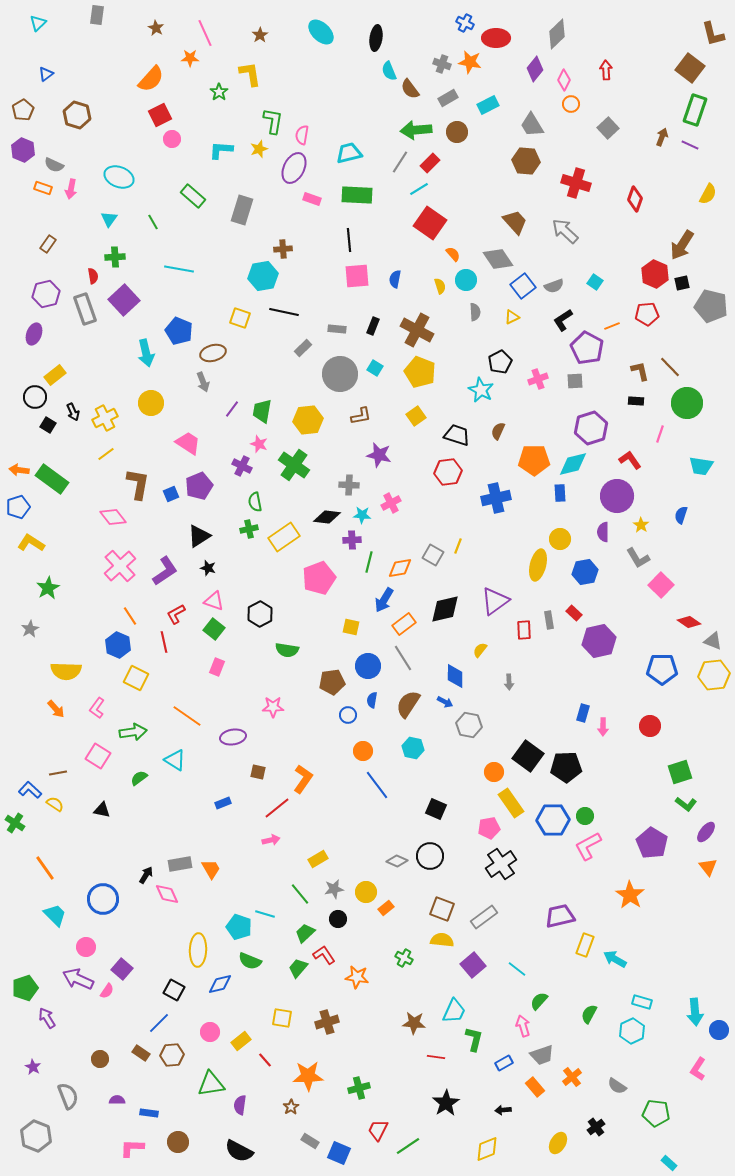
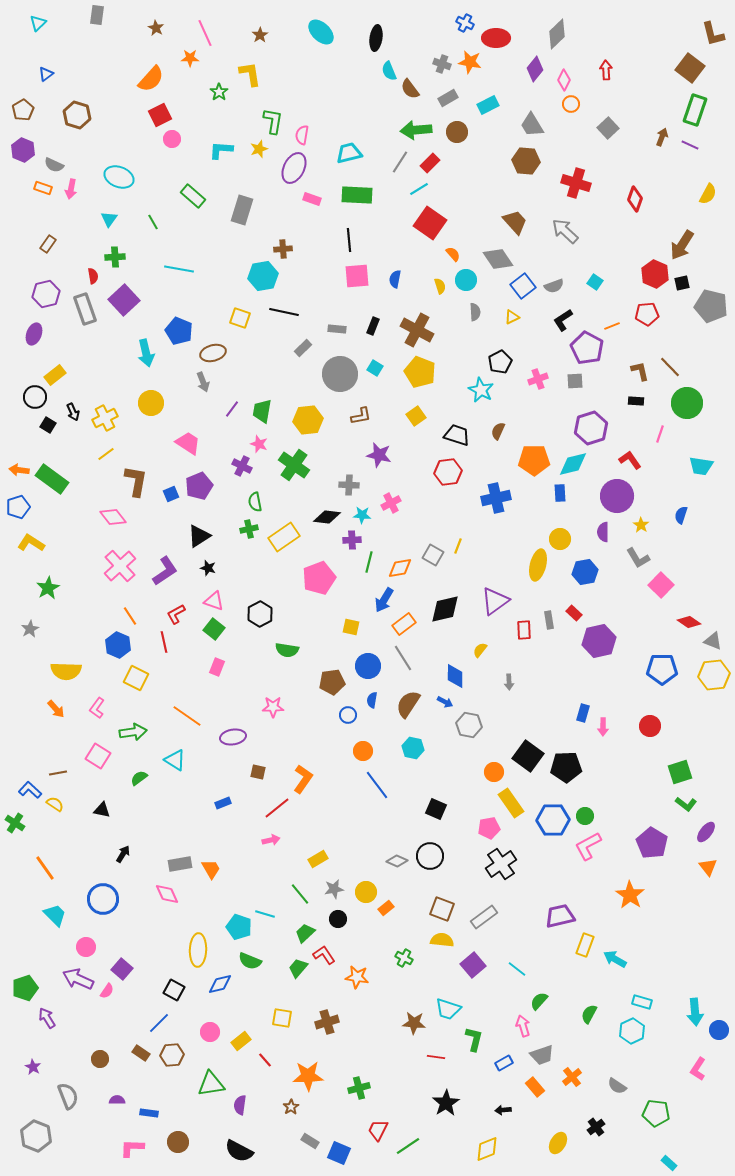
brown L-shape at (138, 484): moved 2 px left, 3 px up
black arrow at (146, 875): moved 23 px left, 21 px up
cyan trapezoid at (454, 1011): moved 6 px left, 2 px up; rotated 84 degrees clockwise
